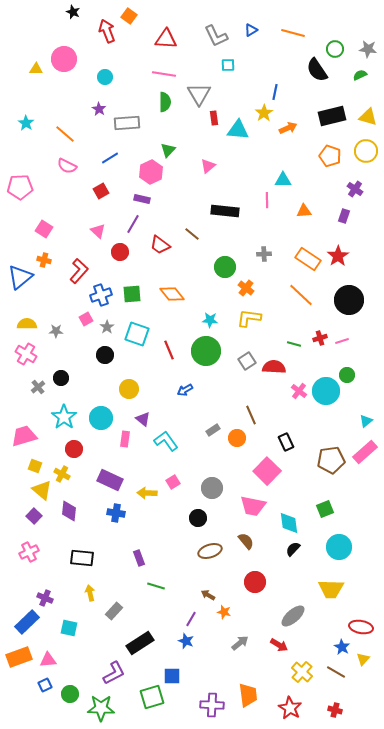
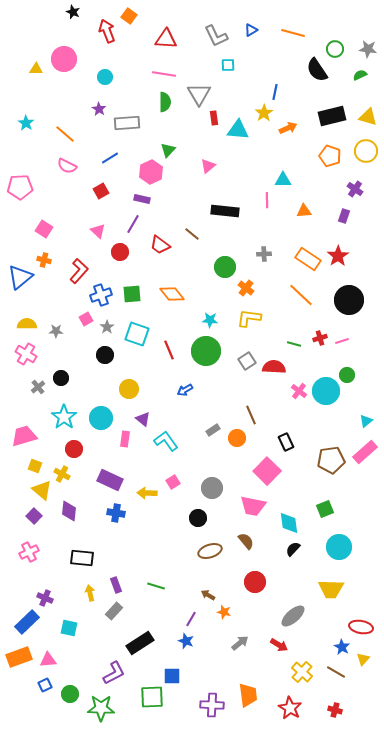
purple rectangle at (139, 558): moved 23 px left, 27 px down
green square at (152, 697): rotated 15 degrees clockwise
